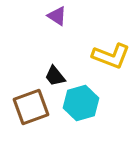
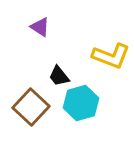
purple triangle: moved 17 px left, 11 px down
black trapezoid: moved 4 px right
brown square: rotated 27 degrees counterclockwise
